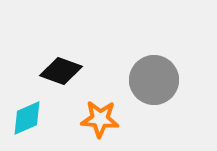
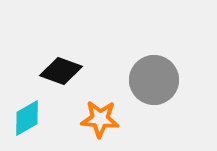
cyan diamond: rotated 6 degrees counterclockwise
